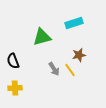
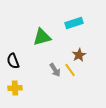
brown star: rotated 16 degrees counterclockwise
gray arrow: moved 1 px right, 1 px down
